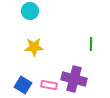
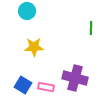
cyan circle: moved 3 px left
green line: moved 16 px up
purple cross: moved 1 px right, 1 px up
pink rectangle: moved 3 px left, 2 px down
